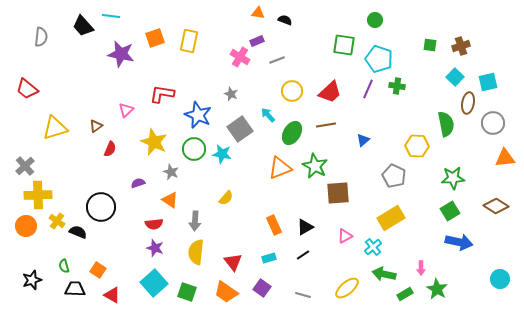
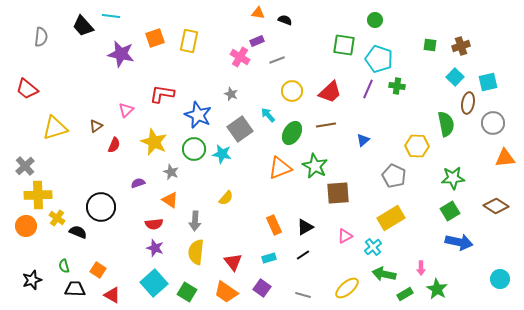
red semicircle at (110, 149): moved 4 px right, 4 px up
yellow cross at (57, 221): moved 3 px up
green square at (187, 292): rotated 12 degrees clockwise
